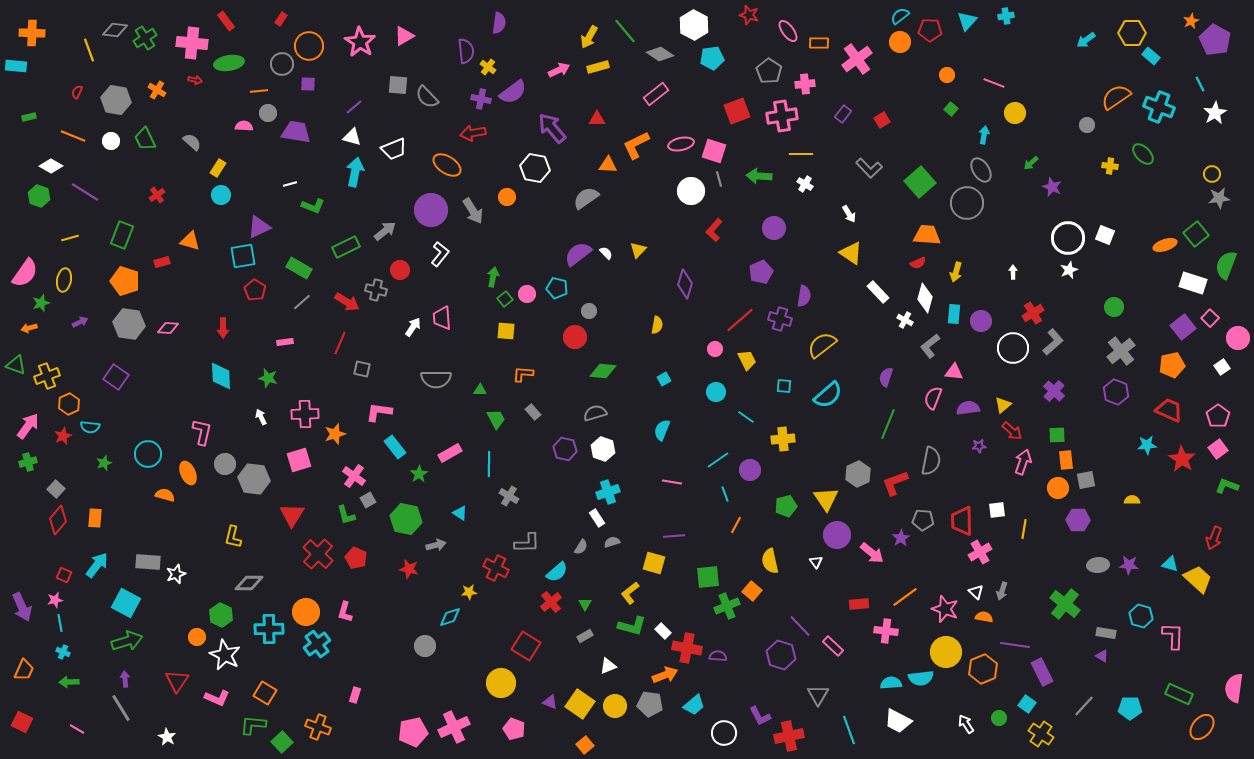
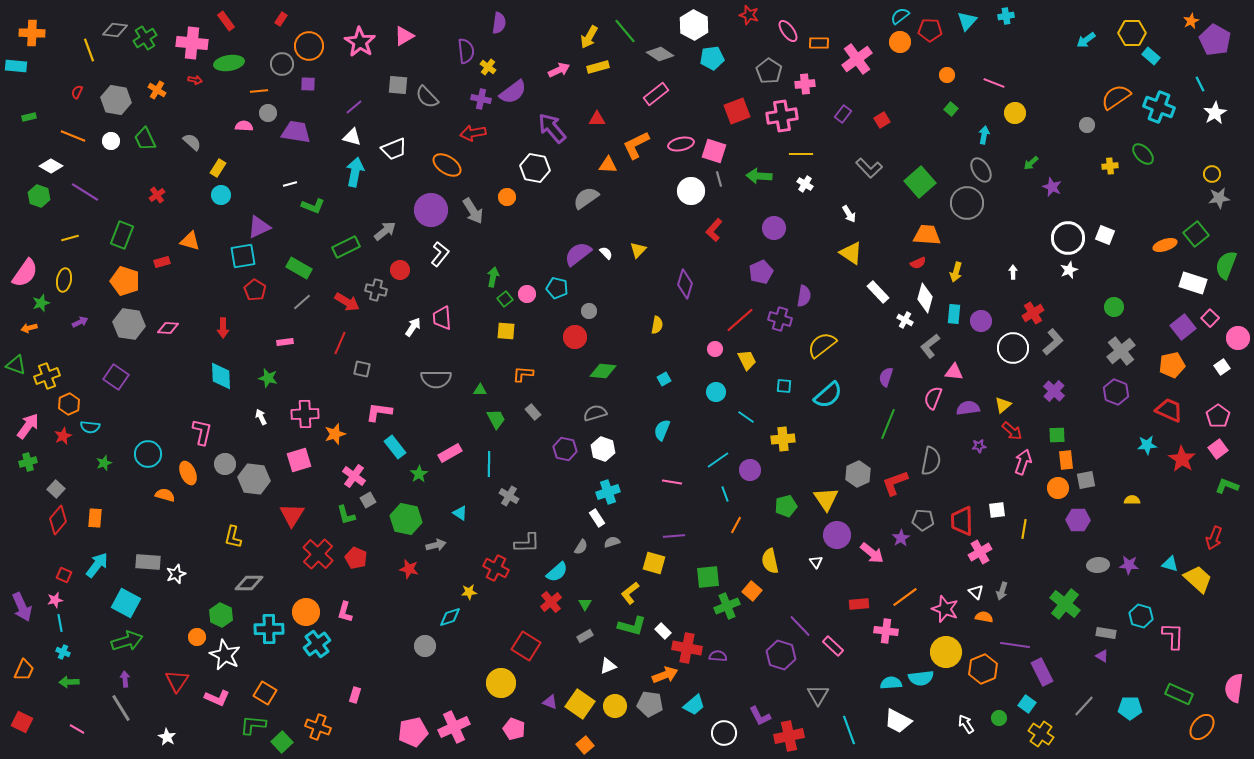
yellow cross at (1110, 166): rotated 14 degrees counterclockwise
